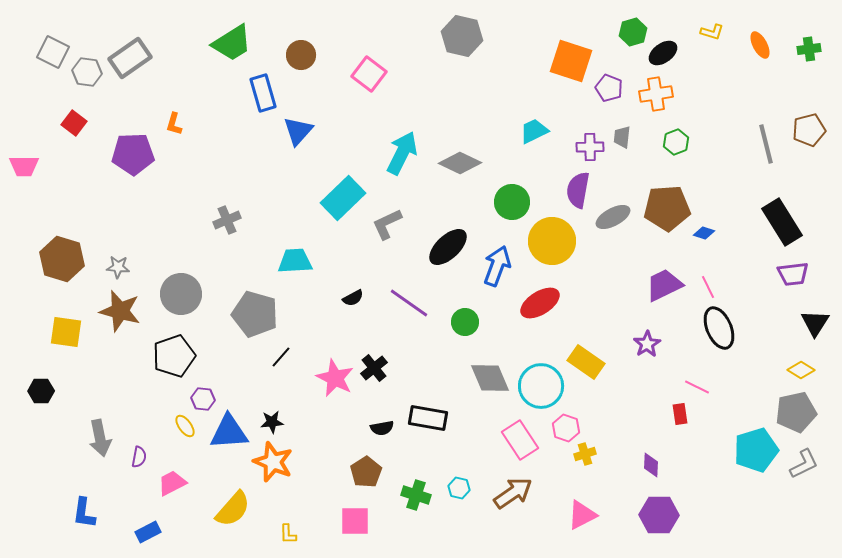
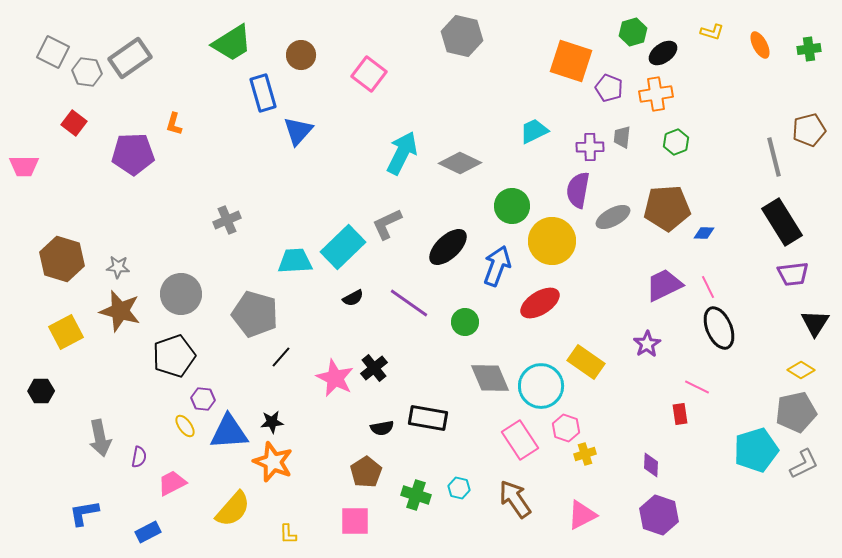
gray line at (766, 144): moved 8 px right, 13 px down
cyan rectangle at (343, 198): moved 49 px down
green circle at (512, 202): moved 4 px down
blue diamond at (704, 233): rotated 15 degrees counterclockwise
yellow square at (66, 332): rotated 36 degrees counterclockwise
brown arrow at (513, 493): moved 2 px right, 6 px down; rotated 90 degrees counterclockwise
blue L-shape at (84, 513): rotated 72 degrees clockwise
purple hexagon at (659, 515): rotated 18 degrees clockwise
